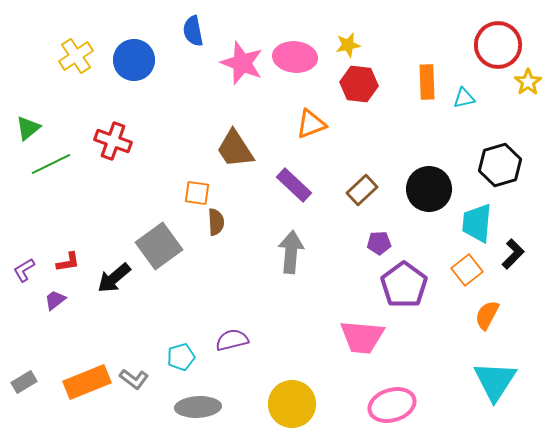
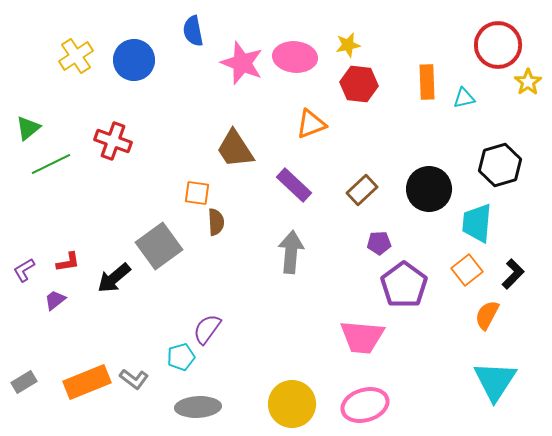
black L-shape at (513, 254): moved 20 px down
purple semicircle at (232, 340): moved 25 px left, 11 px up; rotated 40 degrees counterclockwise
pink ellipse at (392, 405): moved 27 px left
